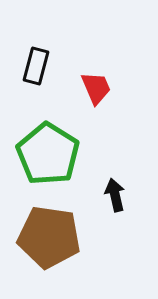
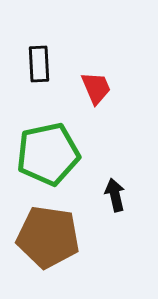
black rectangle: moved 3 px right, 2 px up; rotated 18 degrees counterclockwise
green pentagon: rotated 28 degrees clockwise
brown pentagon: moved 1 px left
